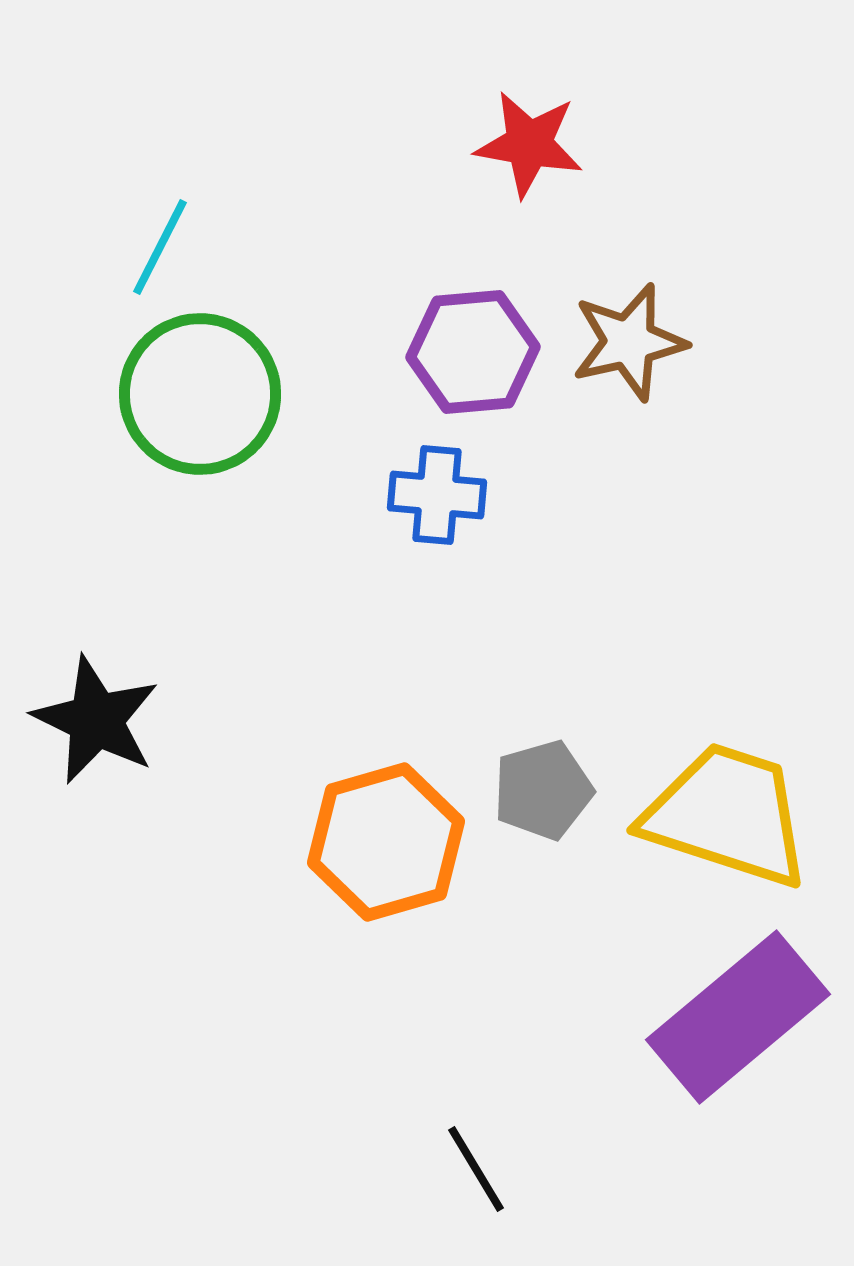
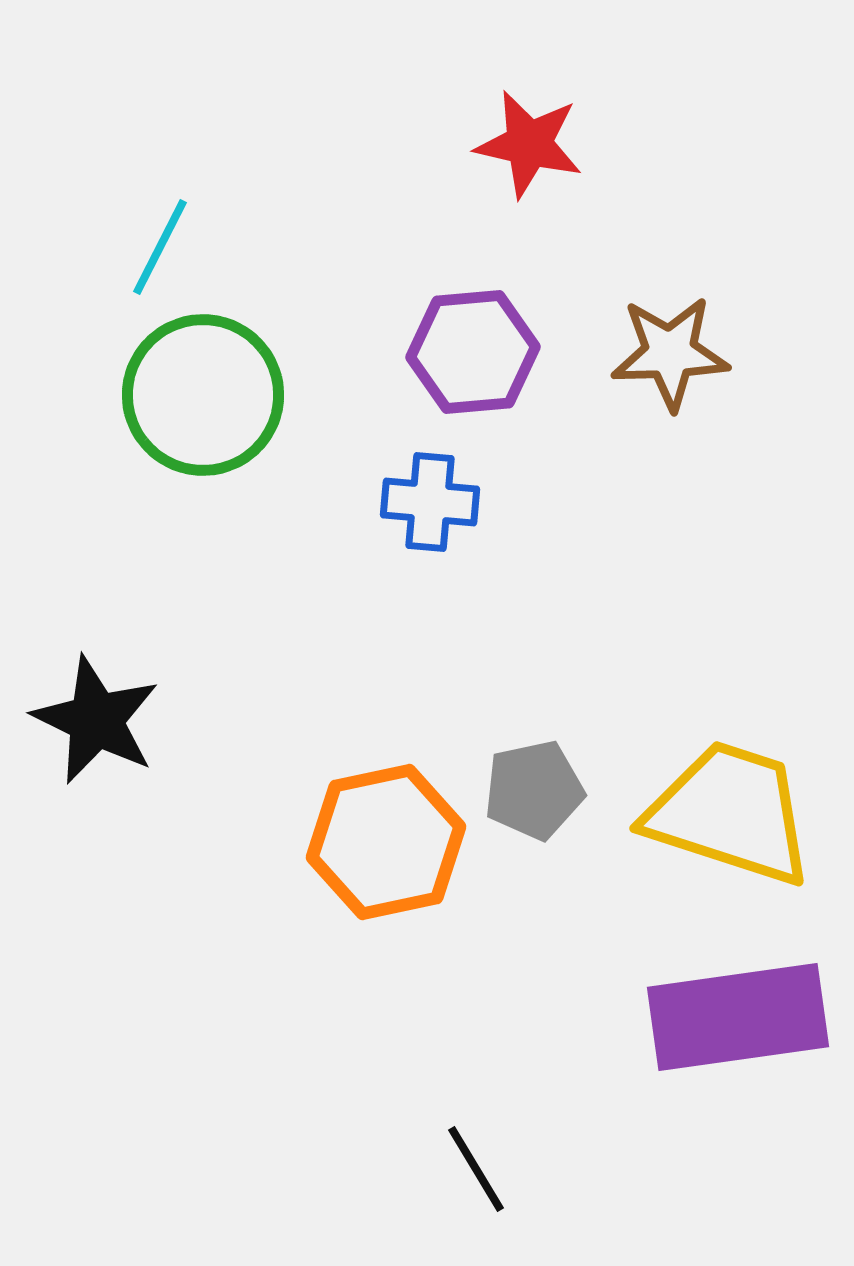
red star: rotated 3 degrees clockwise
brown star: moved 41 px right, 11 px down; rotated 11 degrees clockwise
green circle: moved 3 px right, 1 px down
blue cross: moved 7 px left, 7 px down
gray pentagon: moved 9 px left; rotated 4 degrees clockwise
yellow trapezoid: moved 3 px right, 2 px up
orange hexagon: rotated 4 degrees clockwise
purple rectangle: rotated 32 degrees clockwise
